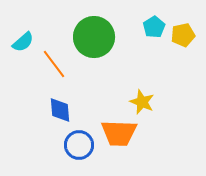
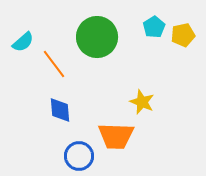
green circle: moved 3 px right
orange trapezoid: moved 3 px left, 3 px down
blue circle: moved 11 px down
